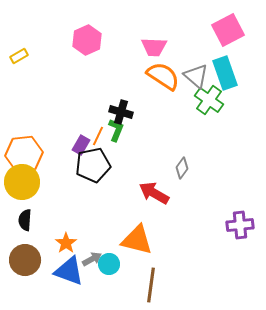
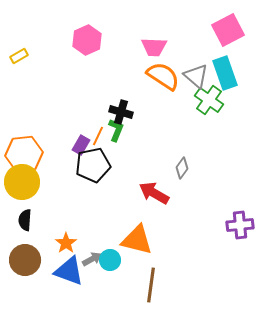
cyan circle: moved 1 px right, 4 px up
